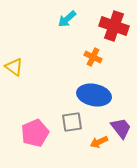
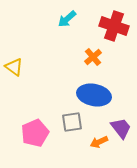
orange cross: rotated 24 degrees clockwise
